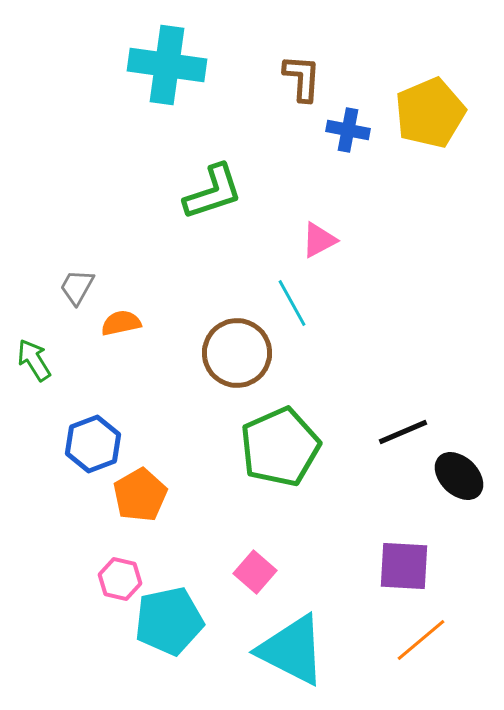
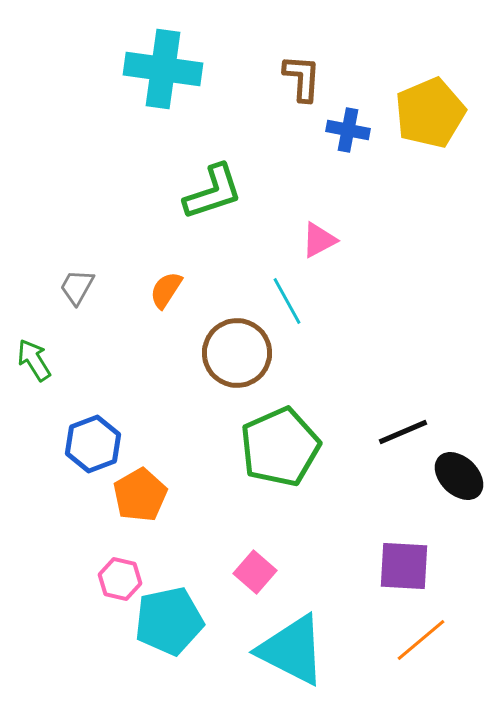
cyan cross: moved 4 px left, 4 px down
cyan line: moved 5 px left, 2 px up
orange semicircle: moved 45 px right, 33 px up; rotated 45 degrees counterclockwise
